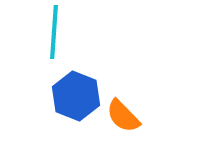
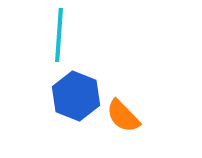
cyan line: moved 5 px right, 3 px down
